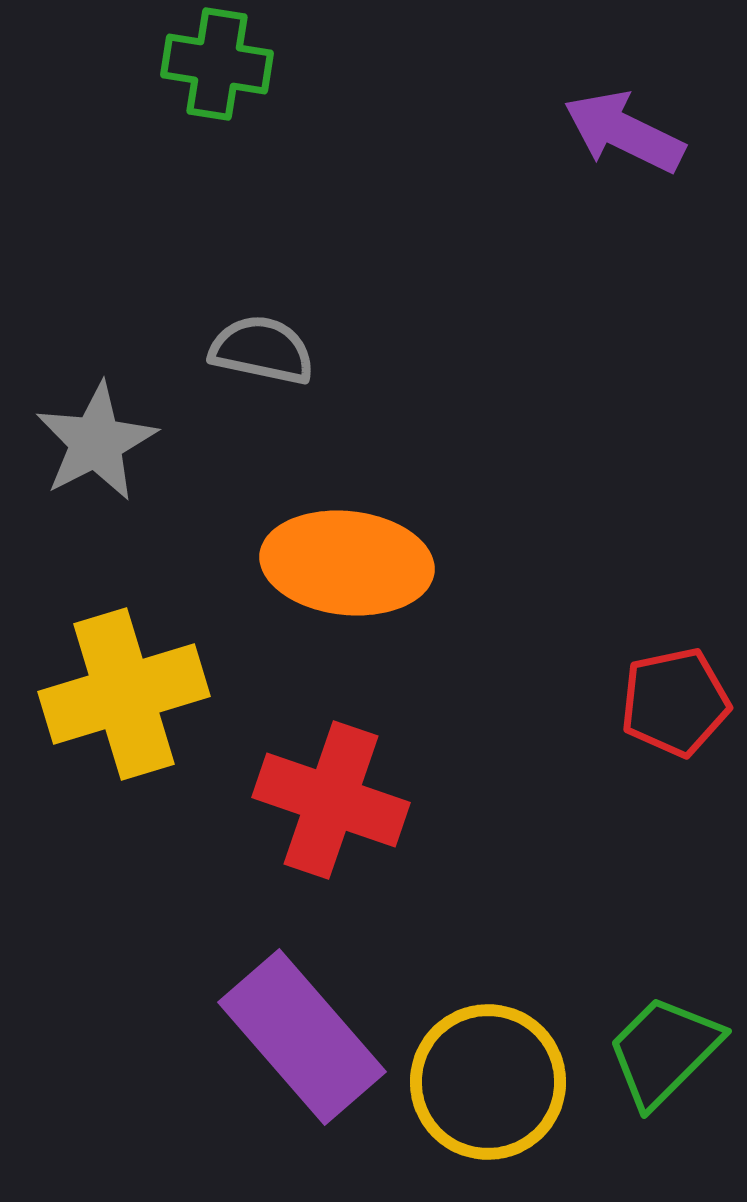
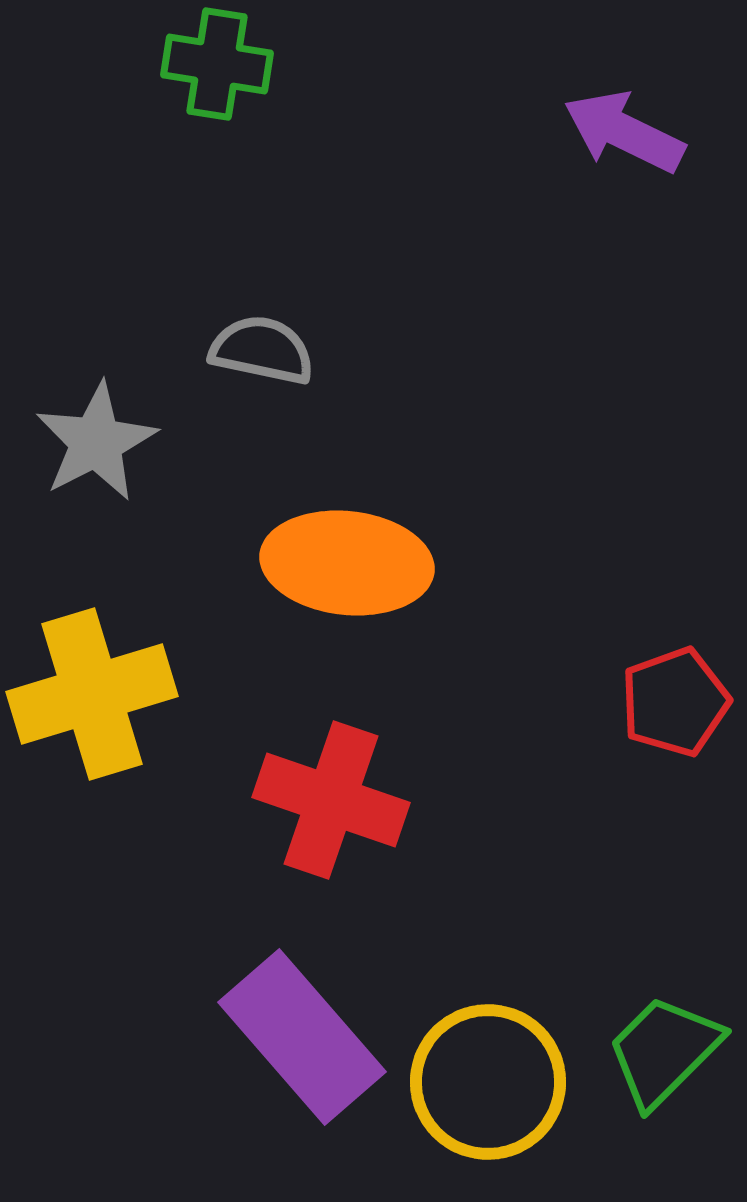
yellow cross: moved 32 px left
red pentagon: rotated 8 degrees counterclockwise
